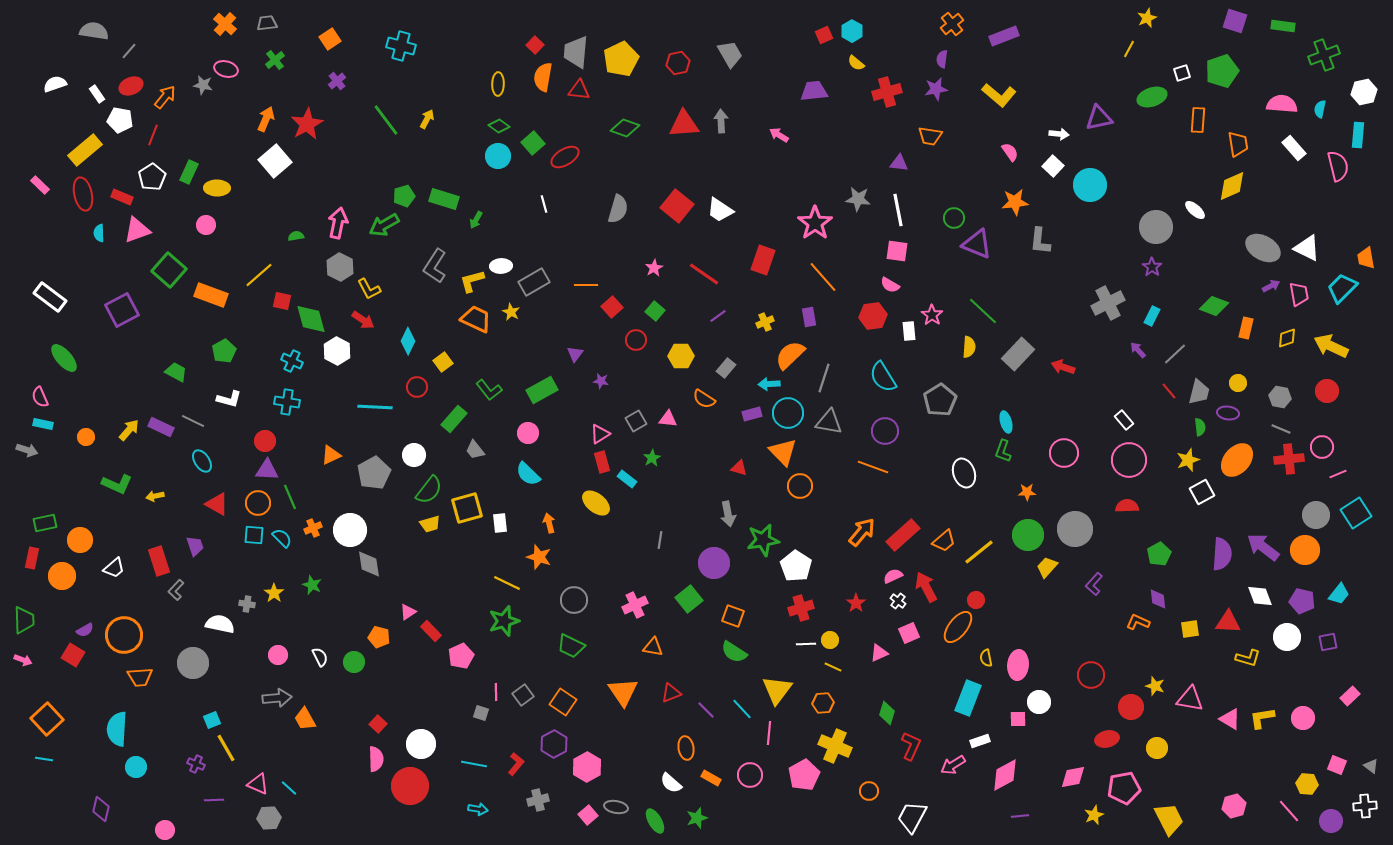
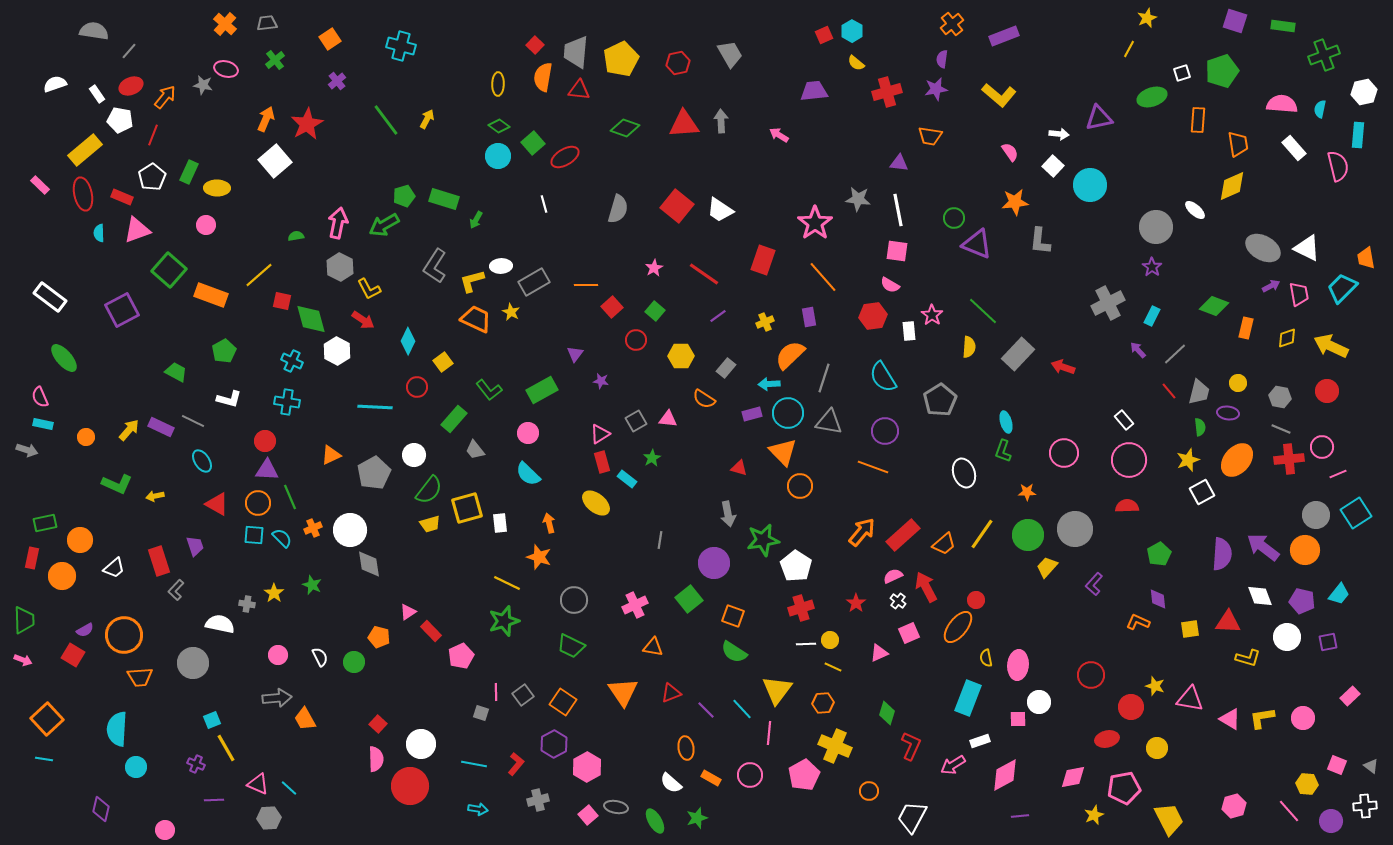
orange trapezoid at (944, 541): moved 3 px down
yellow line at (979, 552): moved 3 px right, 18 px up; rotated 16 degrees counterclockwise
